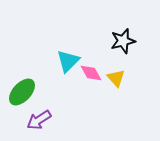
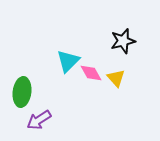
green ellipse: rotated 36 degrees counterclockwise
